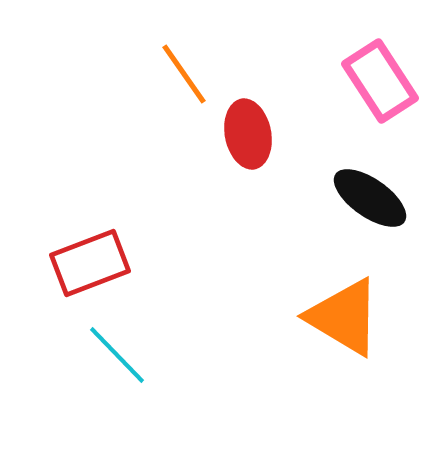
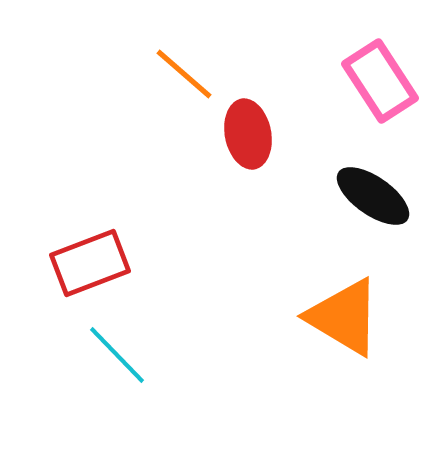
orange line: rotated 14 degrees counterclockwise
black ellipse: moved 3 px right, 2 px up
